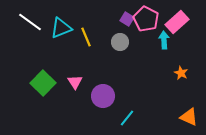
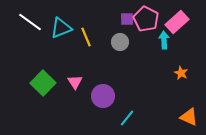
purple square: rotated 32 degrees counterclockwise
